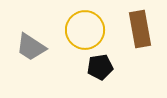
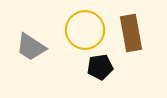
brown rectangle: moved 9 px left, 4 px down
